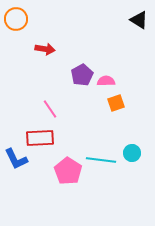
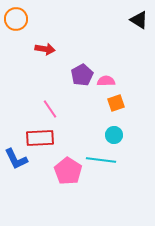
cyan circle: moved 18 px left, 18 px up
